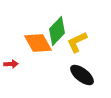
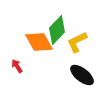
green diamond: moved 1 px up
orange diamond: moved 1 px right, 1 px up
red arrow: moved 6 px right, 2 px down; rotated 120 degrees counterclockwise
